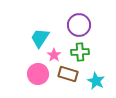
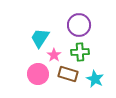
cyan star: moved 1 px left, 2 px up
